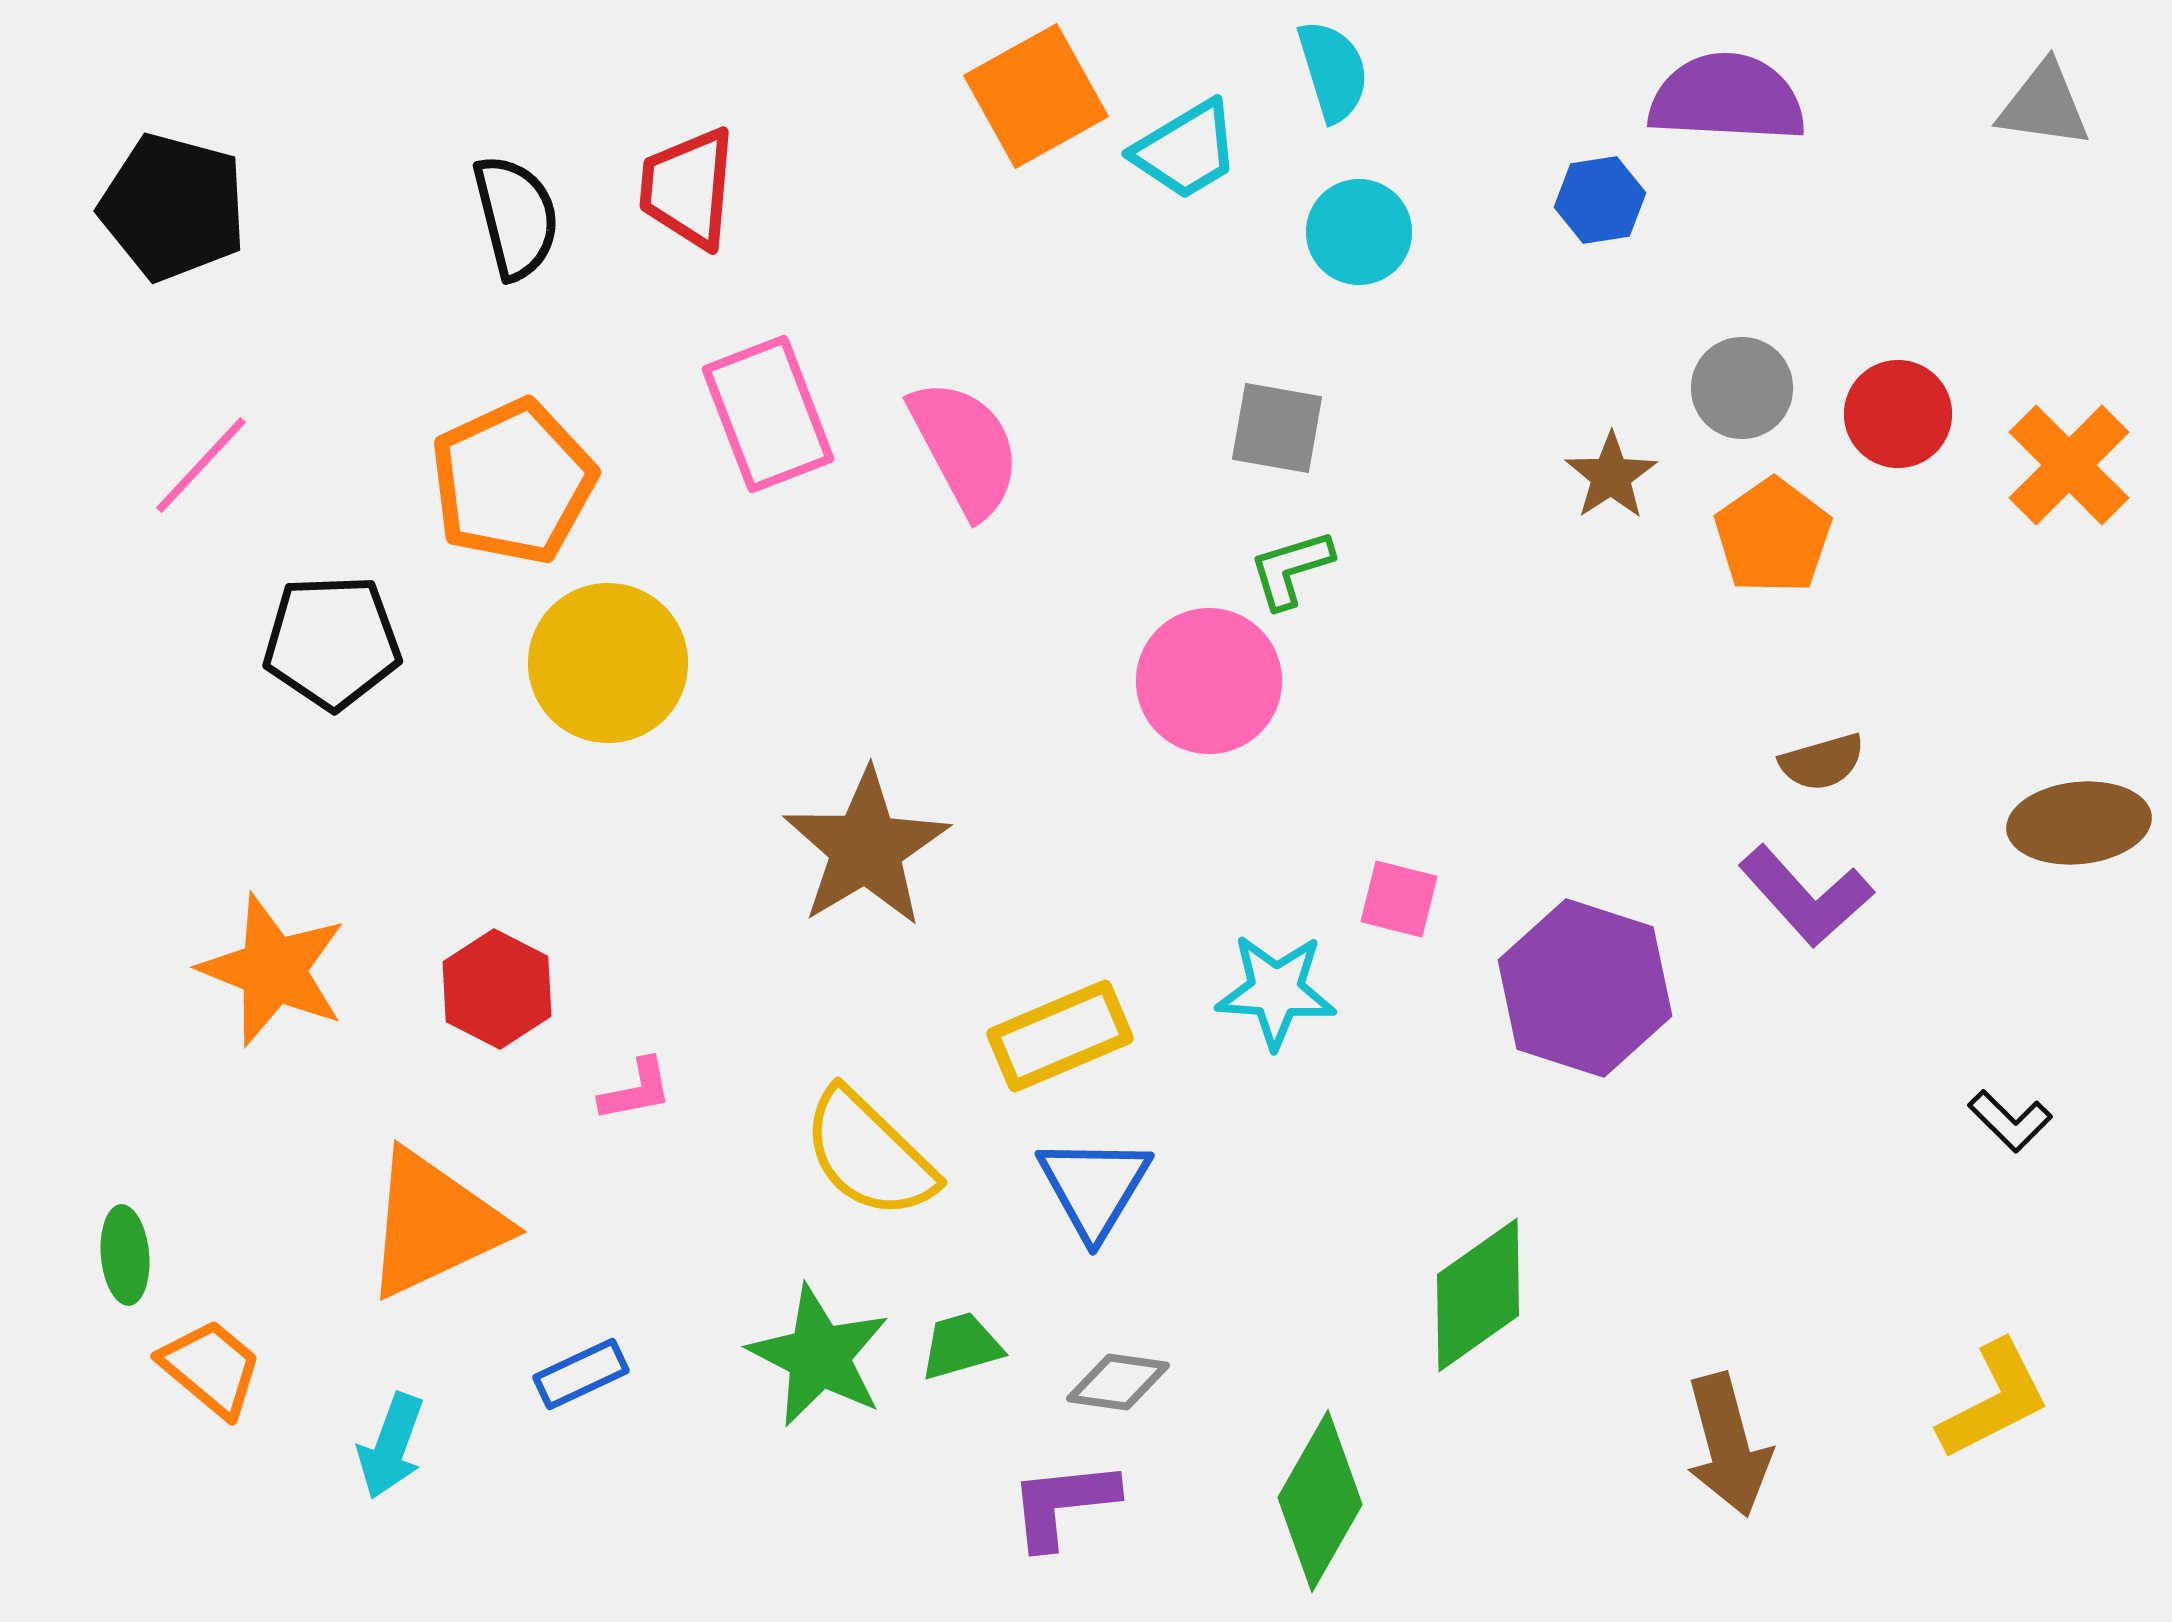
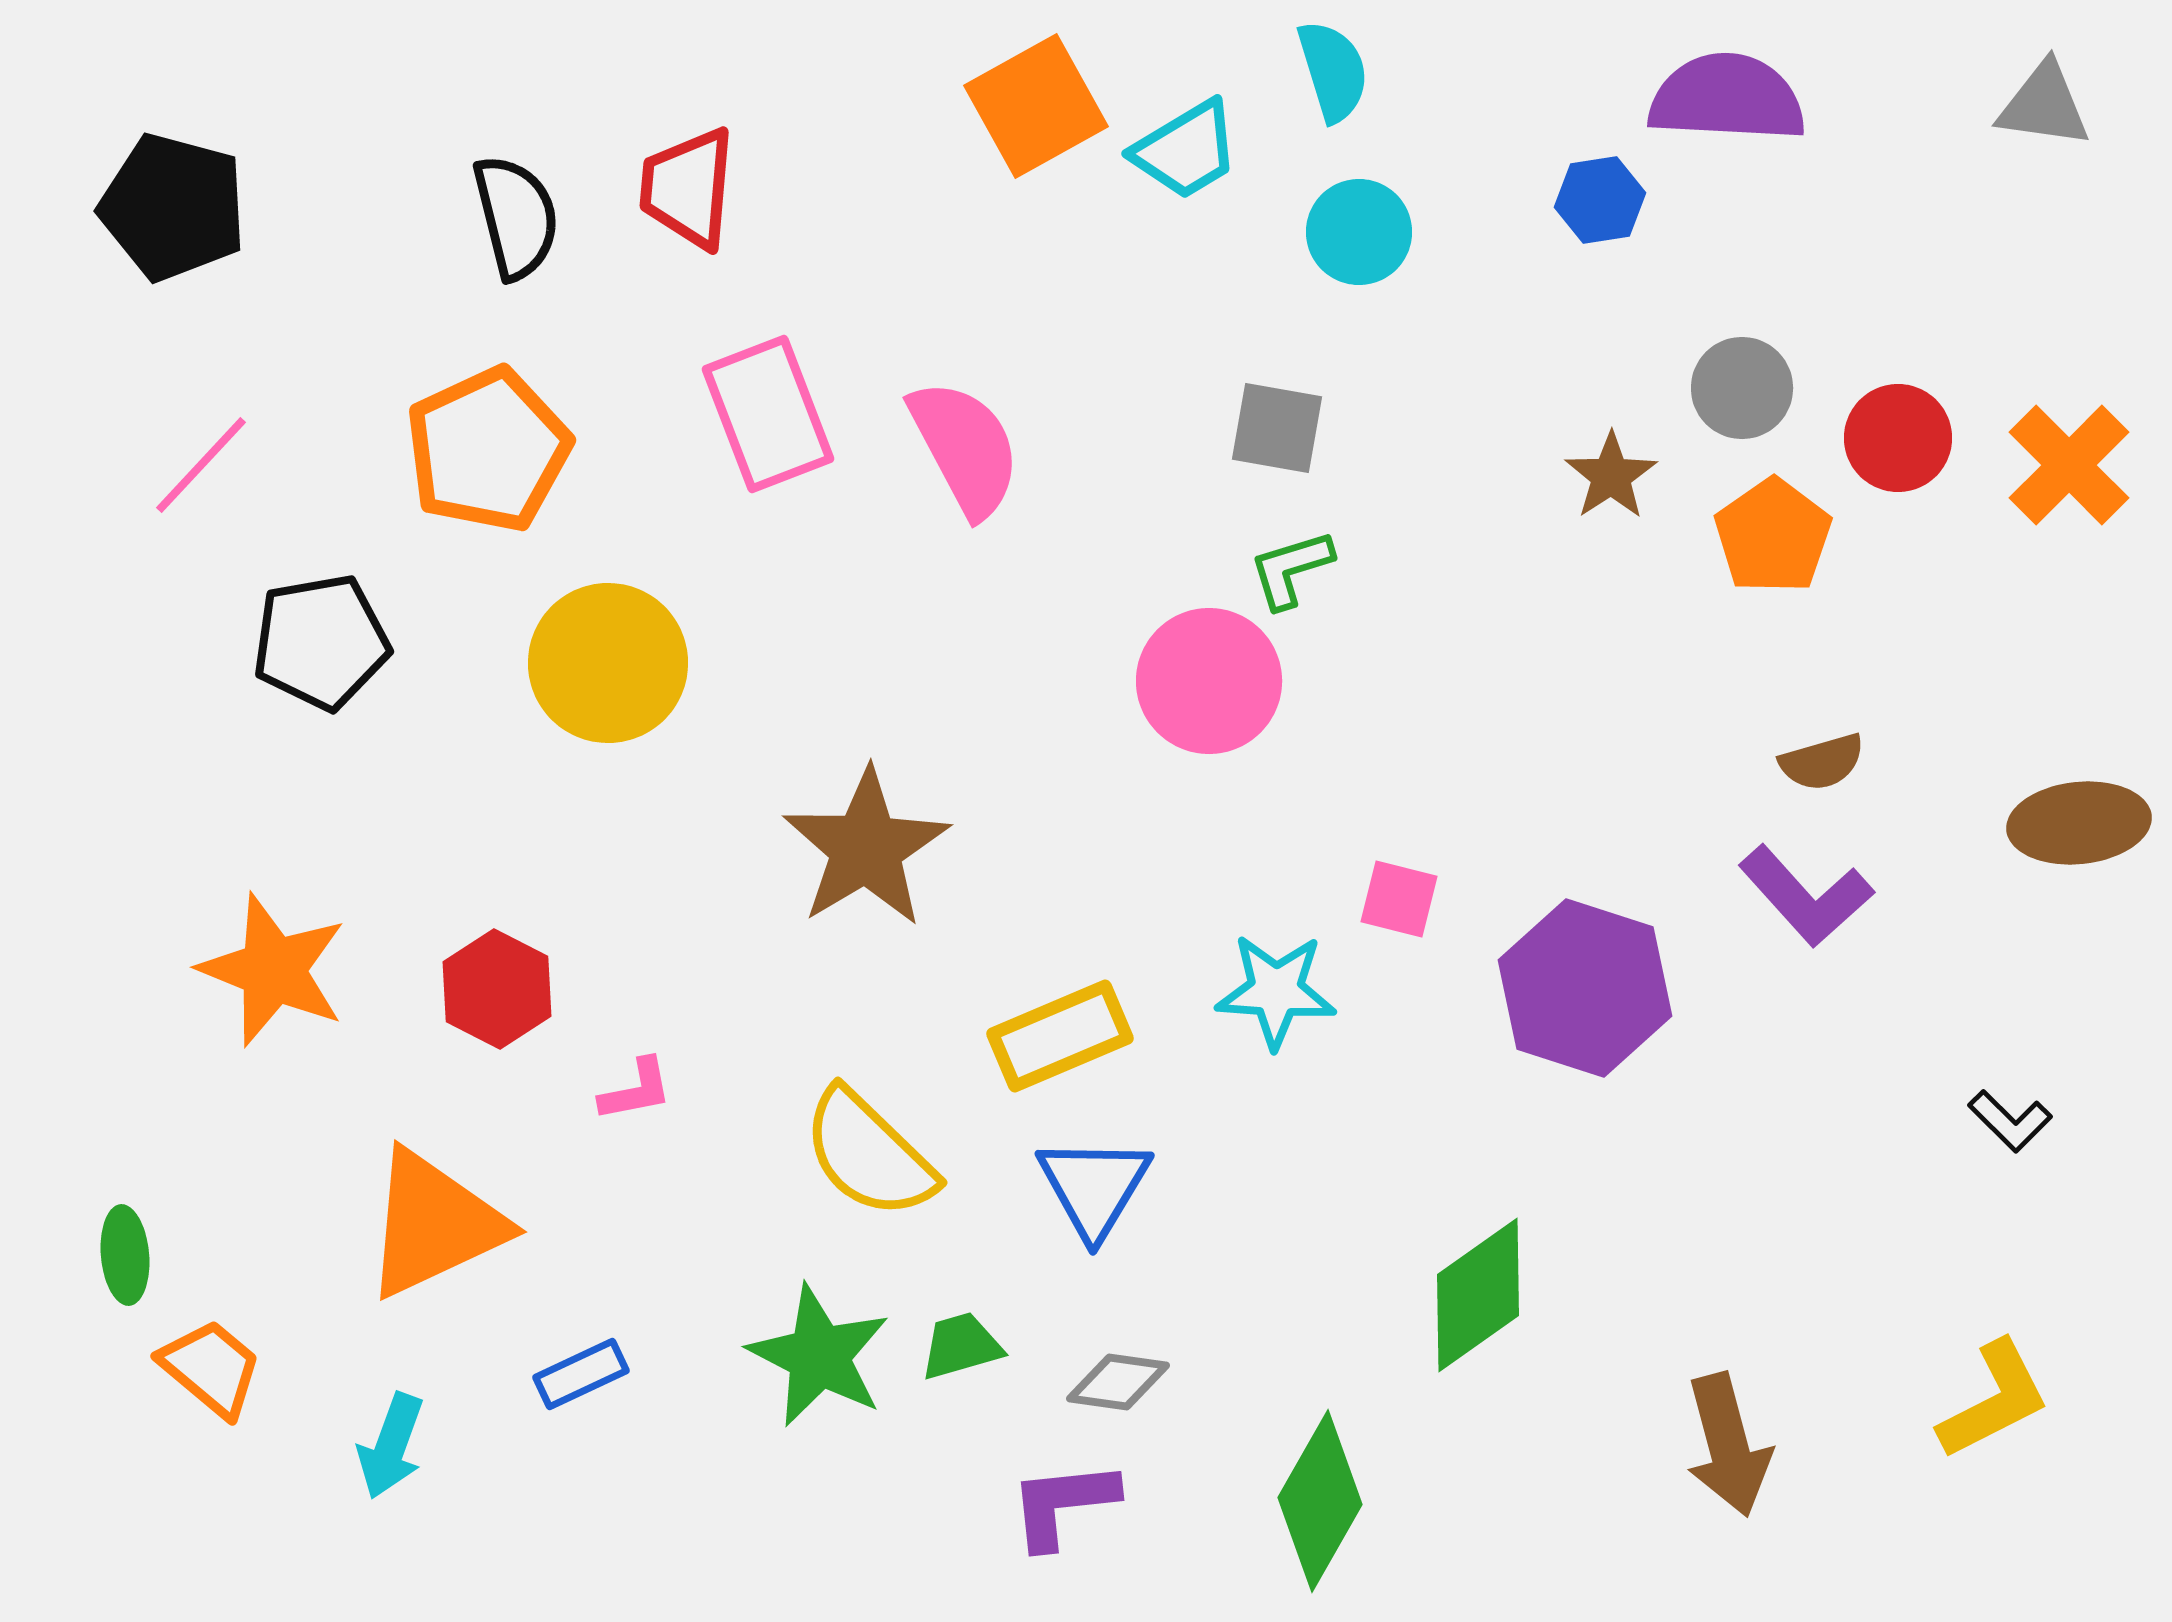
orange square at (1036, 96): moved 10 px down
red circle at (1898, 414): moved 24 px down
orange pentagon at (513, 482): moved 25 px left, 32 px up
black pentagon at (332, 642): moved 11 px left; rotated 8 degrees counterclockwise
